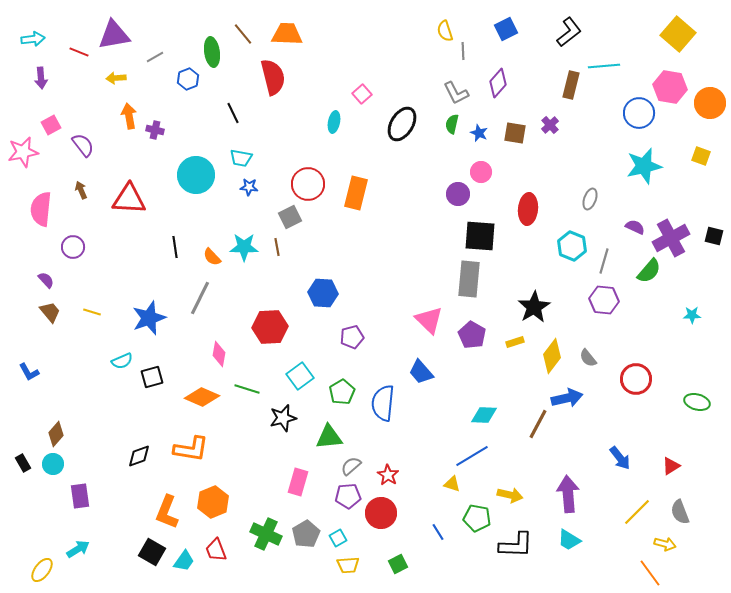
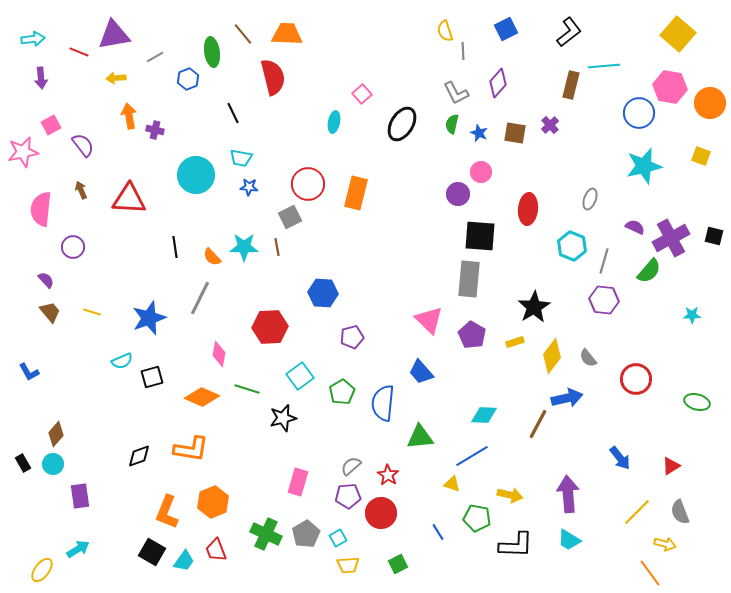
green triangle at (329, 437): moved 91 px right
